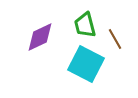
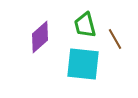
purple diamond: rotated 16 degrees counterclockwise
cyan square: moved 3 px left; rotated 21 degrees counterclockwise
